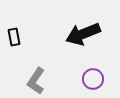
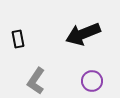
black rectangle: moved 4 px right, 2 px down
purple circle: moved 1 px left, 2 px down
